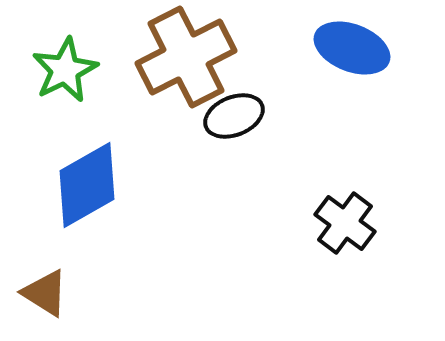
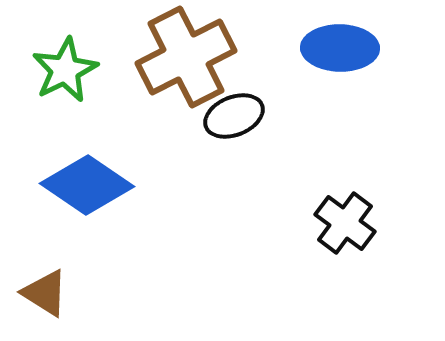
blue ellipse: moved 12 px left; rotated 20 degrees counterclockwise
blue diamond: rotated 64 degrees clockwise
